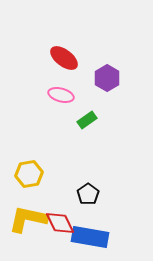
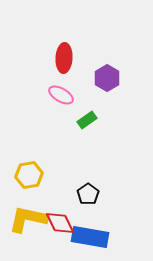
red ellipse: rotated 56 degrees clockwise
pink ellipse: rotated 15 degrees clockwise
yellow hexagon: moved 1 px down
